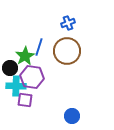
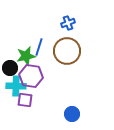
green star: moved 1 px right; rotated 18 degrees clockwise
purple hexagon: moved 1 px left, 1 px up
blue circle: moved 2 px up
